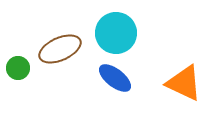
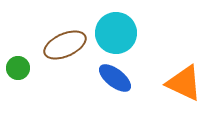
brown ellipse: moved 5 px right, 4 px up
